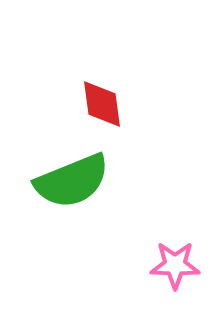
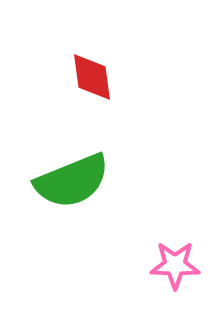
red diamond: moved 10 px left, 27 px up
